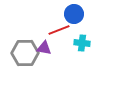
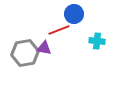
cyan cross: moved 15 px right, 2 px up
gray hexagon: rotated 8 degrees counterclockwise
